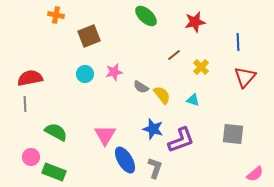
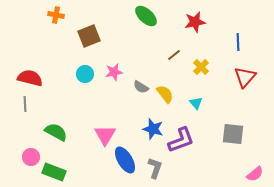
red semicircle: rotated 25 degrees clockwise
yellow semicircle: moved 3 px right, 1 px up
cyan triangle: moved 3 px right, 3 px down; rotated 32 degrees clockwise
